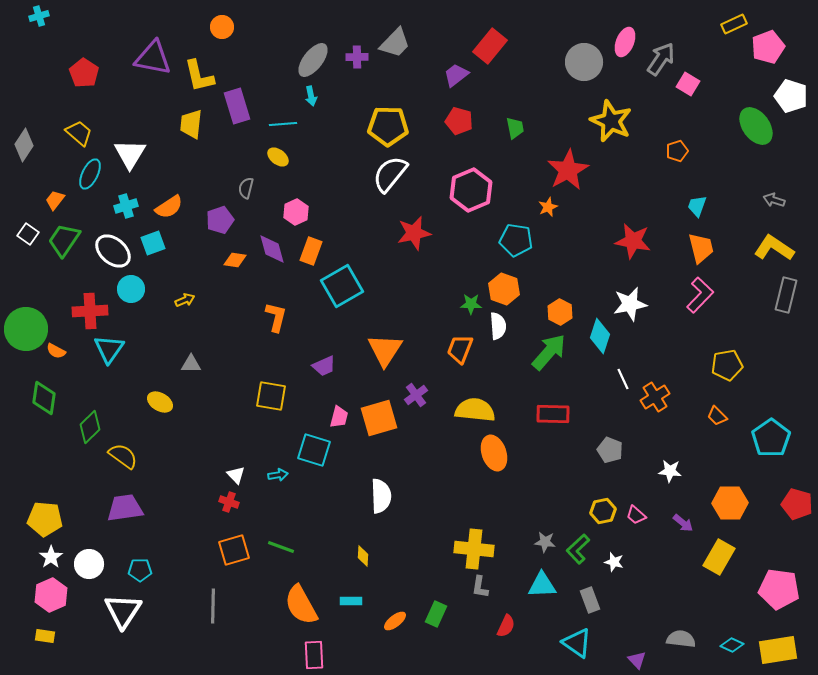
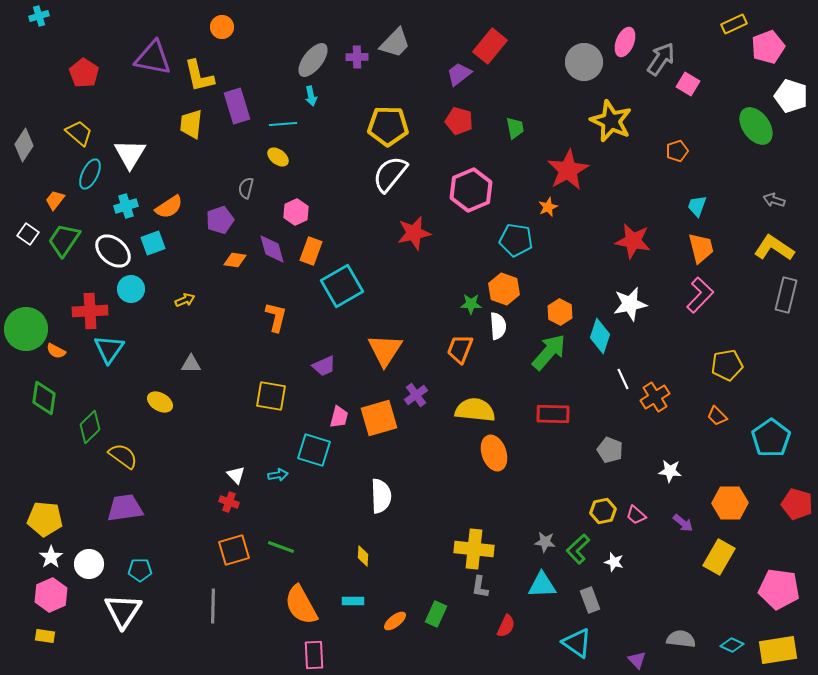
purple trapezoid at (456, 75): moved 3 px right, 1 px up
cyan rectangle at (351, 601): moved 2 px right
